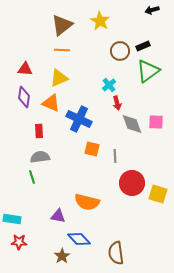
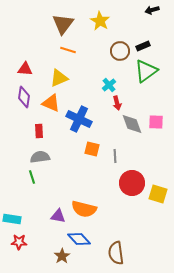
brown triangle: moved 1 px right, 1 px up; rotated 15 degrees counterclockwise
orange line: moved 6 px right; rotated 14 degrees clockwise
green triangle: moved 2 px left
orange semicircle: moved 3 px left, 7 px down
